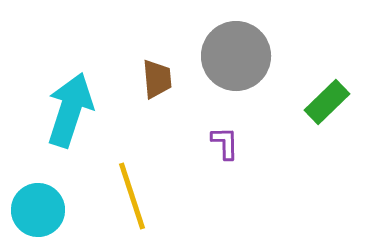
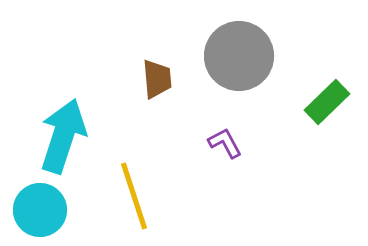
gray circle: moved 3 px right
cyan arrow: moved 7 px left, 26 px down
purple L-shape: rotated 27 degrees counterclockwise
yellow line: moved 2 px right
cyan circle: moved 2 px right
